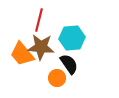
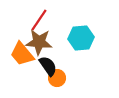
red line: rotated 20 degrees clockwise
cyan hexagon: moved 9 px right
brown star: moved 2 px left, 5 px up
black semicircle: moved 21 px left, 2 px down
